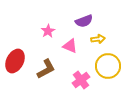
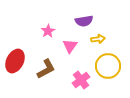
purple semicircle: rotated 12 degrees clockwise
pink triangle: rotated 42 degrees clockwise
